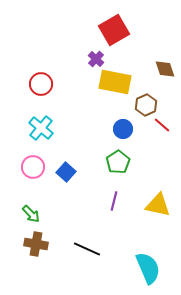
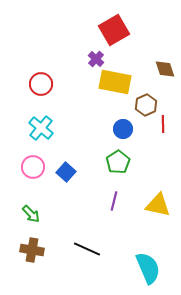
red line: moved 1 px right, 1 px up; rotated 48 degrees clockwise
brown cross: moved 4 px left, 6 px down
